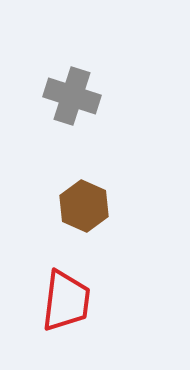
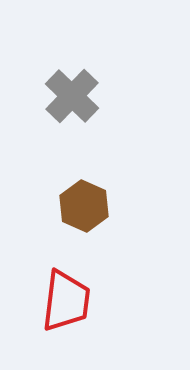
gray cross: rotated 26 degrees clockwise
